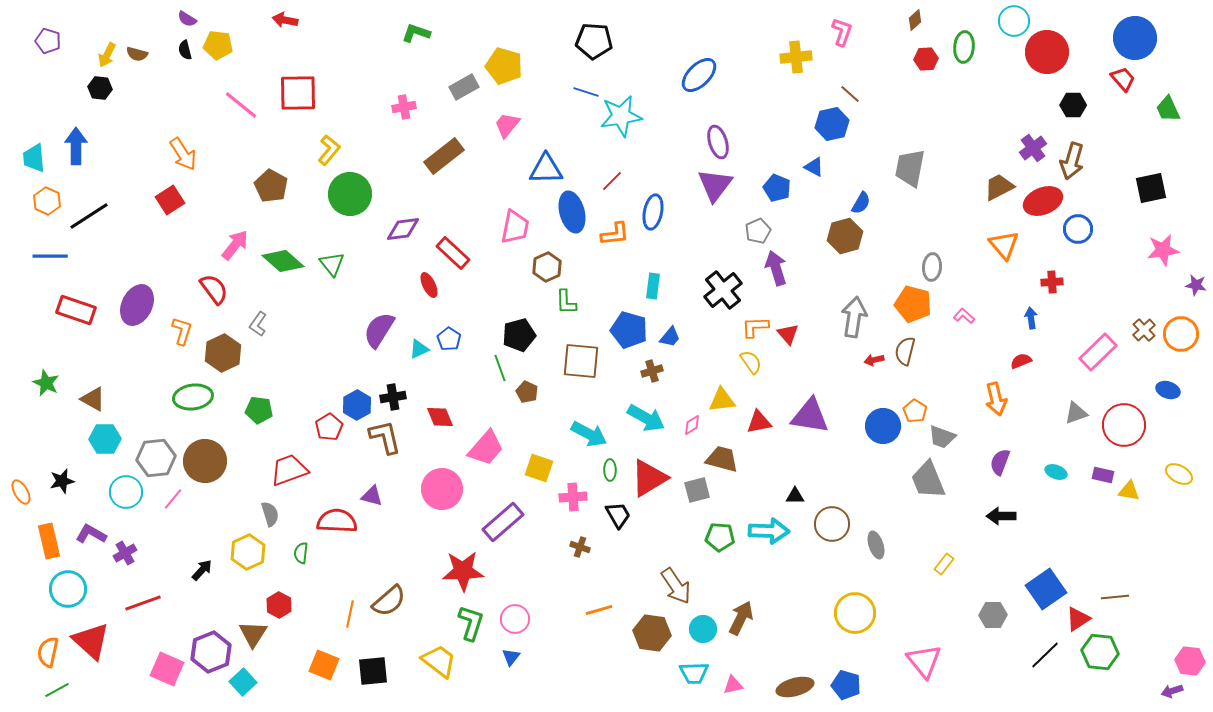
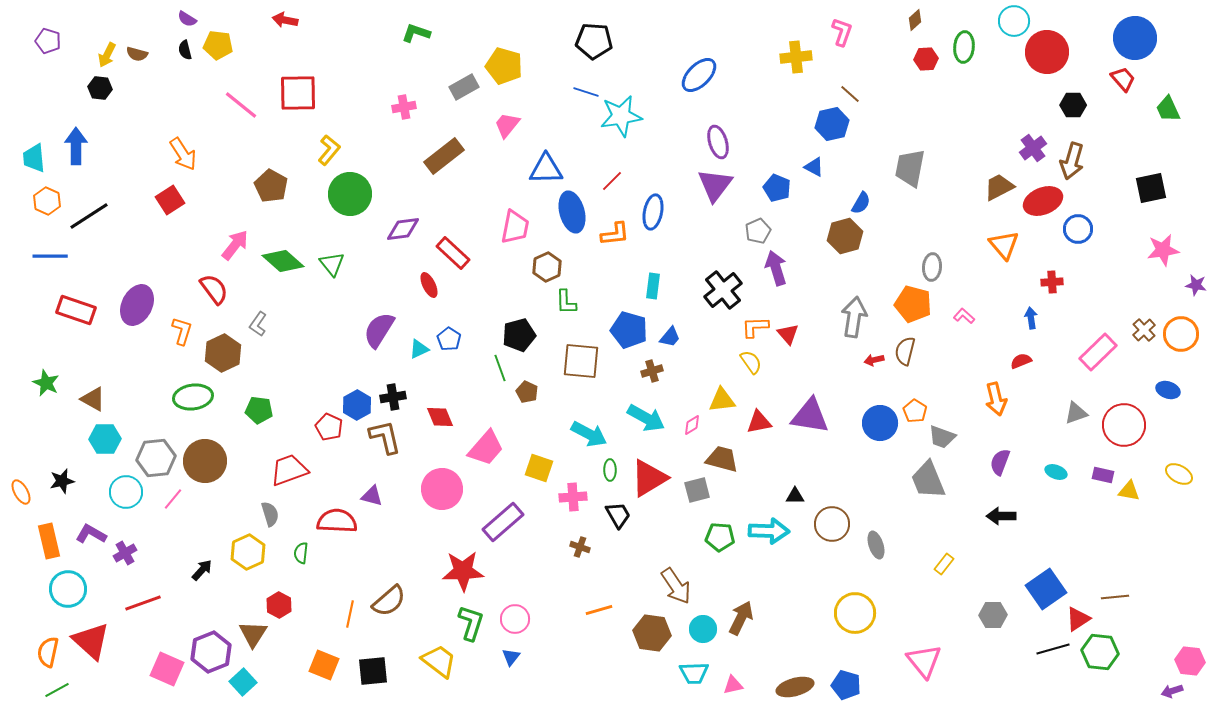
blue circle at (883, 426): moved 3 px left, 3 px up
red pentagon at (329, 427): rotated 16 degrees counterclockwise
black line at (1045, 655): moved 8 px right, 6 px up; rotated 28 degrees clockwise
